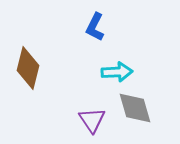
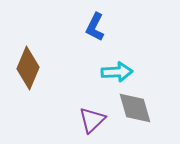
brown diamond: rotated 9 degrees clockwise
purple triangle: rotated 20 degrees clockwise
